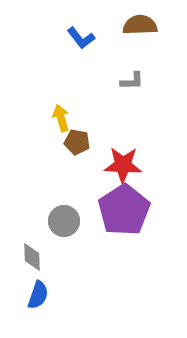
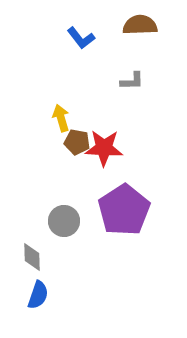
red star: moved 19 px left, 17 px up
